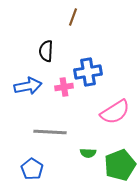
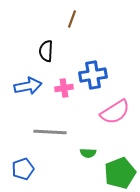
brown line: moved 1 px left, 2 px down
blue cross: moved 5 px right, 3 px down
pink cross: moved 1 px down
green pentagon: moved 8 px down
blue pentagon: moved 9 px left; rotated 20 degrees clockwise
